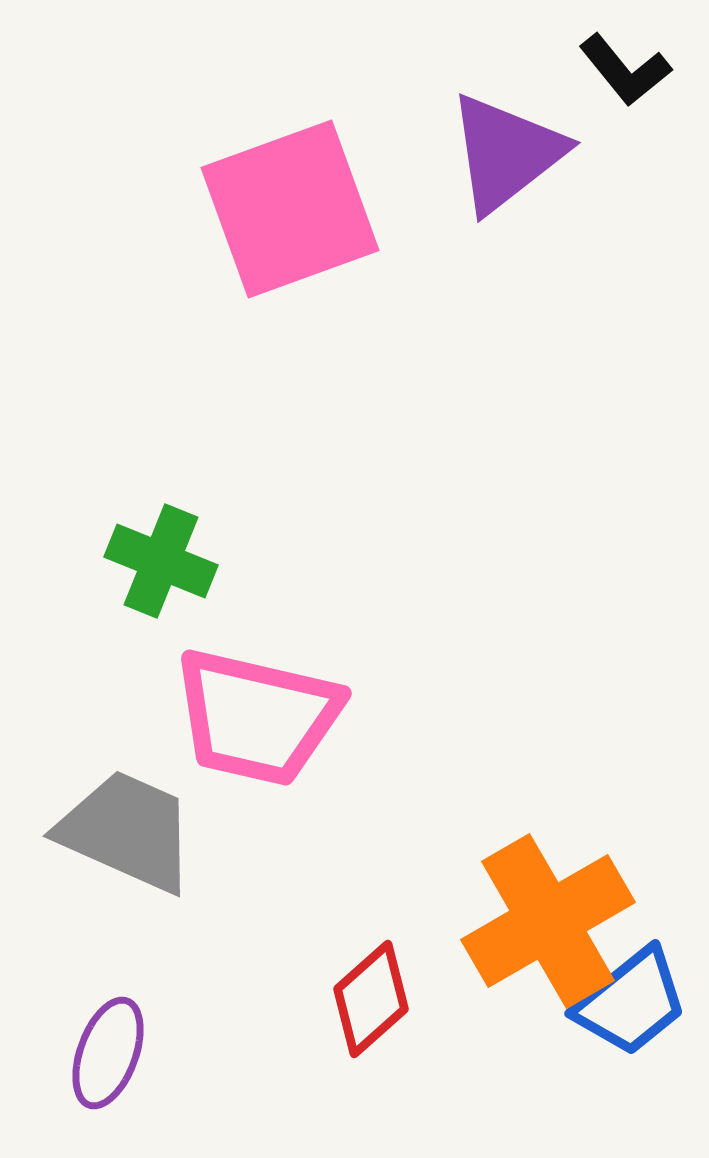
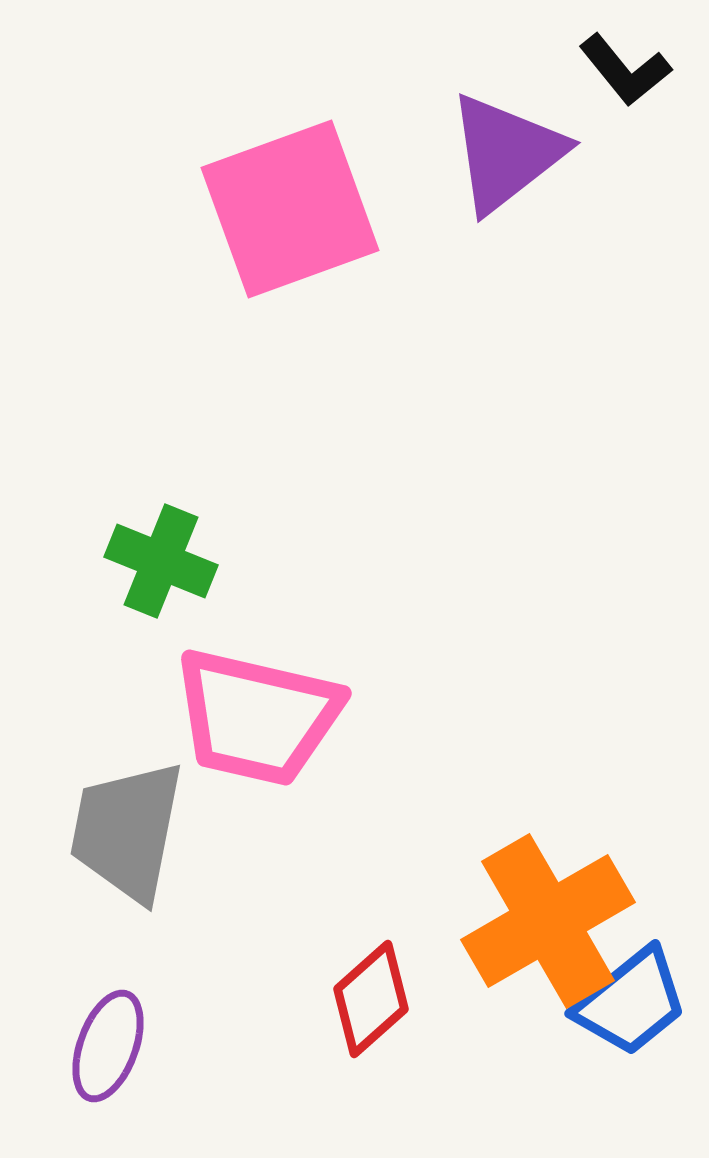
gray trapezoid: rotated 103 degrees counterclockwise
purple ellipse: moved 7 px up
